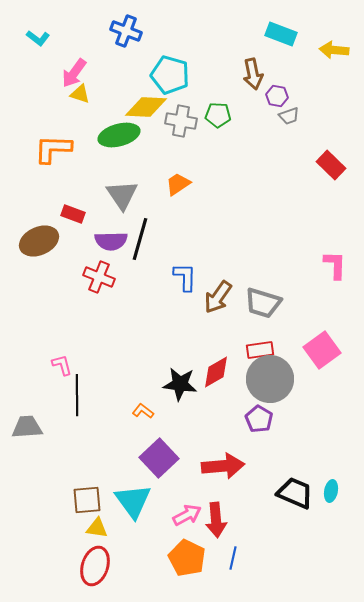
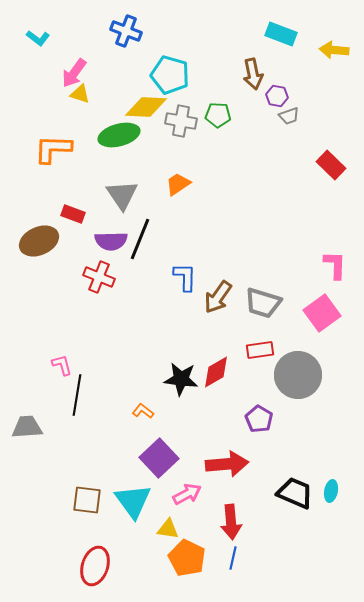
black line at (140, 239): rotated 6 degrees clockwise
pink square at (322, 350): moved 37 px up
gray circle at (270, 379): moved 28 px right, 4 px up
black star at (180, 384): moved 1 px right, 5 px up
black line at (77, 395): rotated 9 degrees clockwise
red arrow at (223, 466): moved 4 px right, 2 px up
brown square at (87, 500): rotated 12 degrees clockwise
pink arrow at (187, 515): moved 21 px up
red arrow at (216, 520): moved 15 px right, 2 px down
yellow triangle at (97, 528): moved 71 px right, 1 px down
